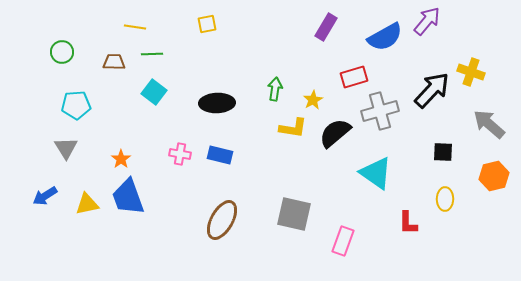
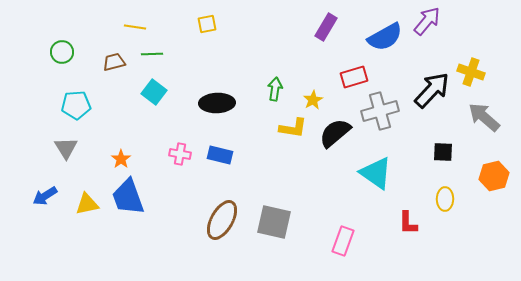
brown trapezoid: rotated 15 degrees counterclockwise
gray arrow: moved 5 px left, 7 px up
gray square: moved 20 px left, 8 px down
